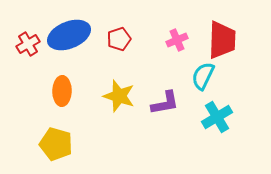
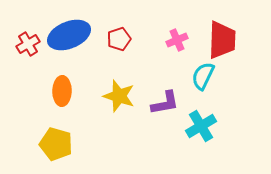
cyan cross: moved 16 px left, 9 px down
